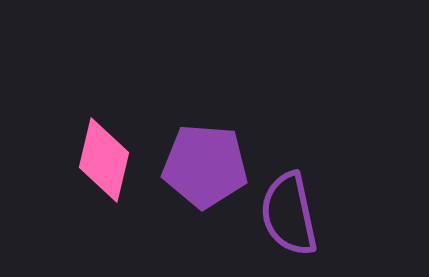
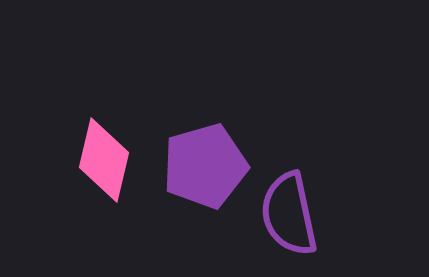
purple pentagon: rotated 20 degrees counterclockwise
